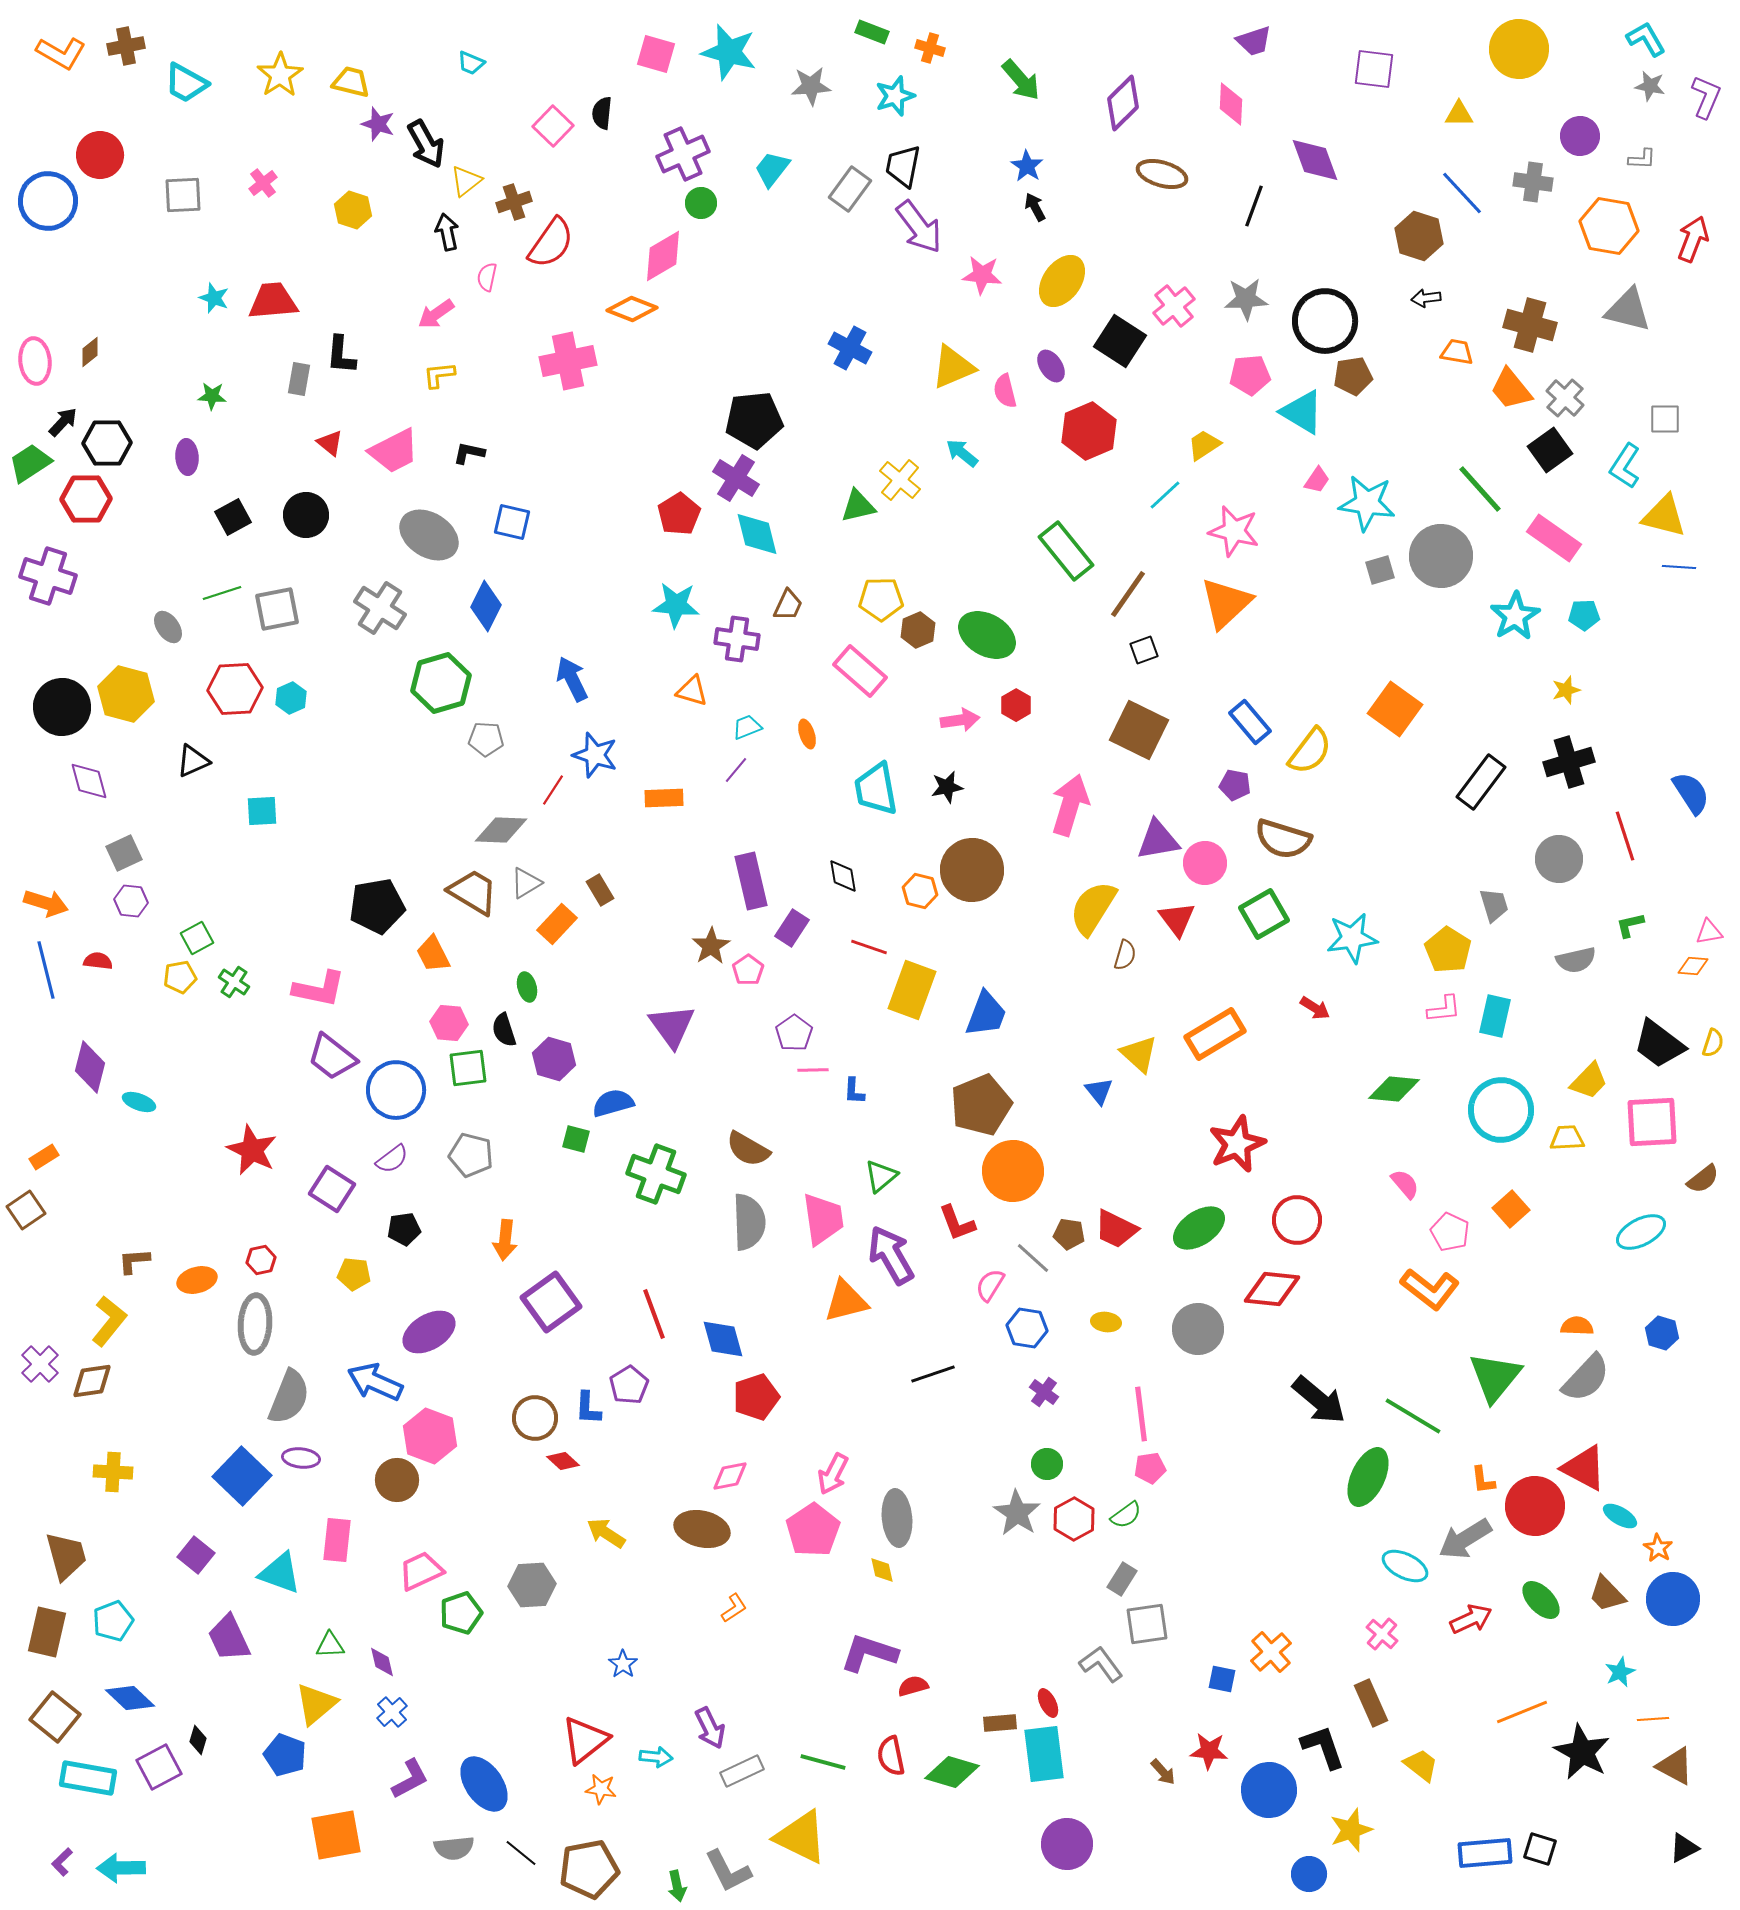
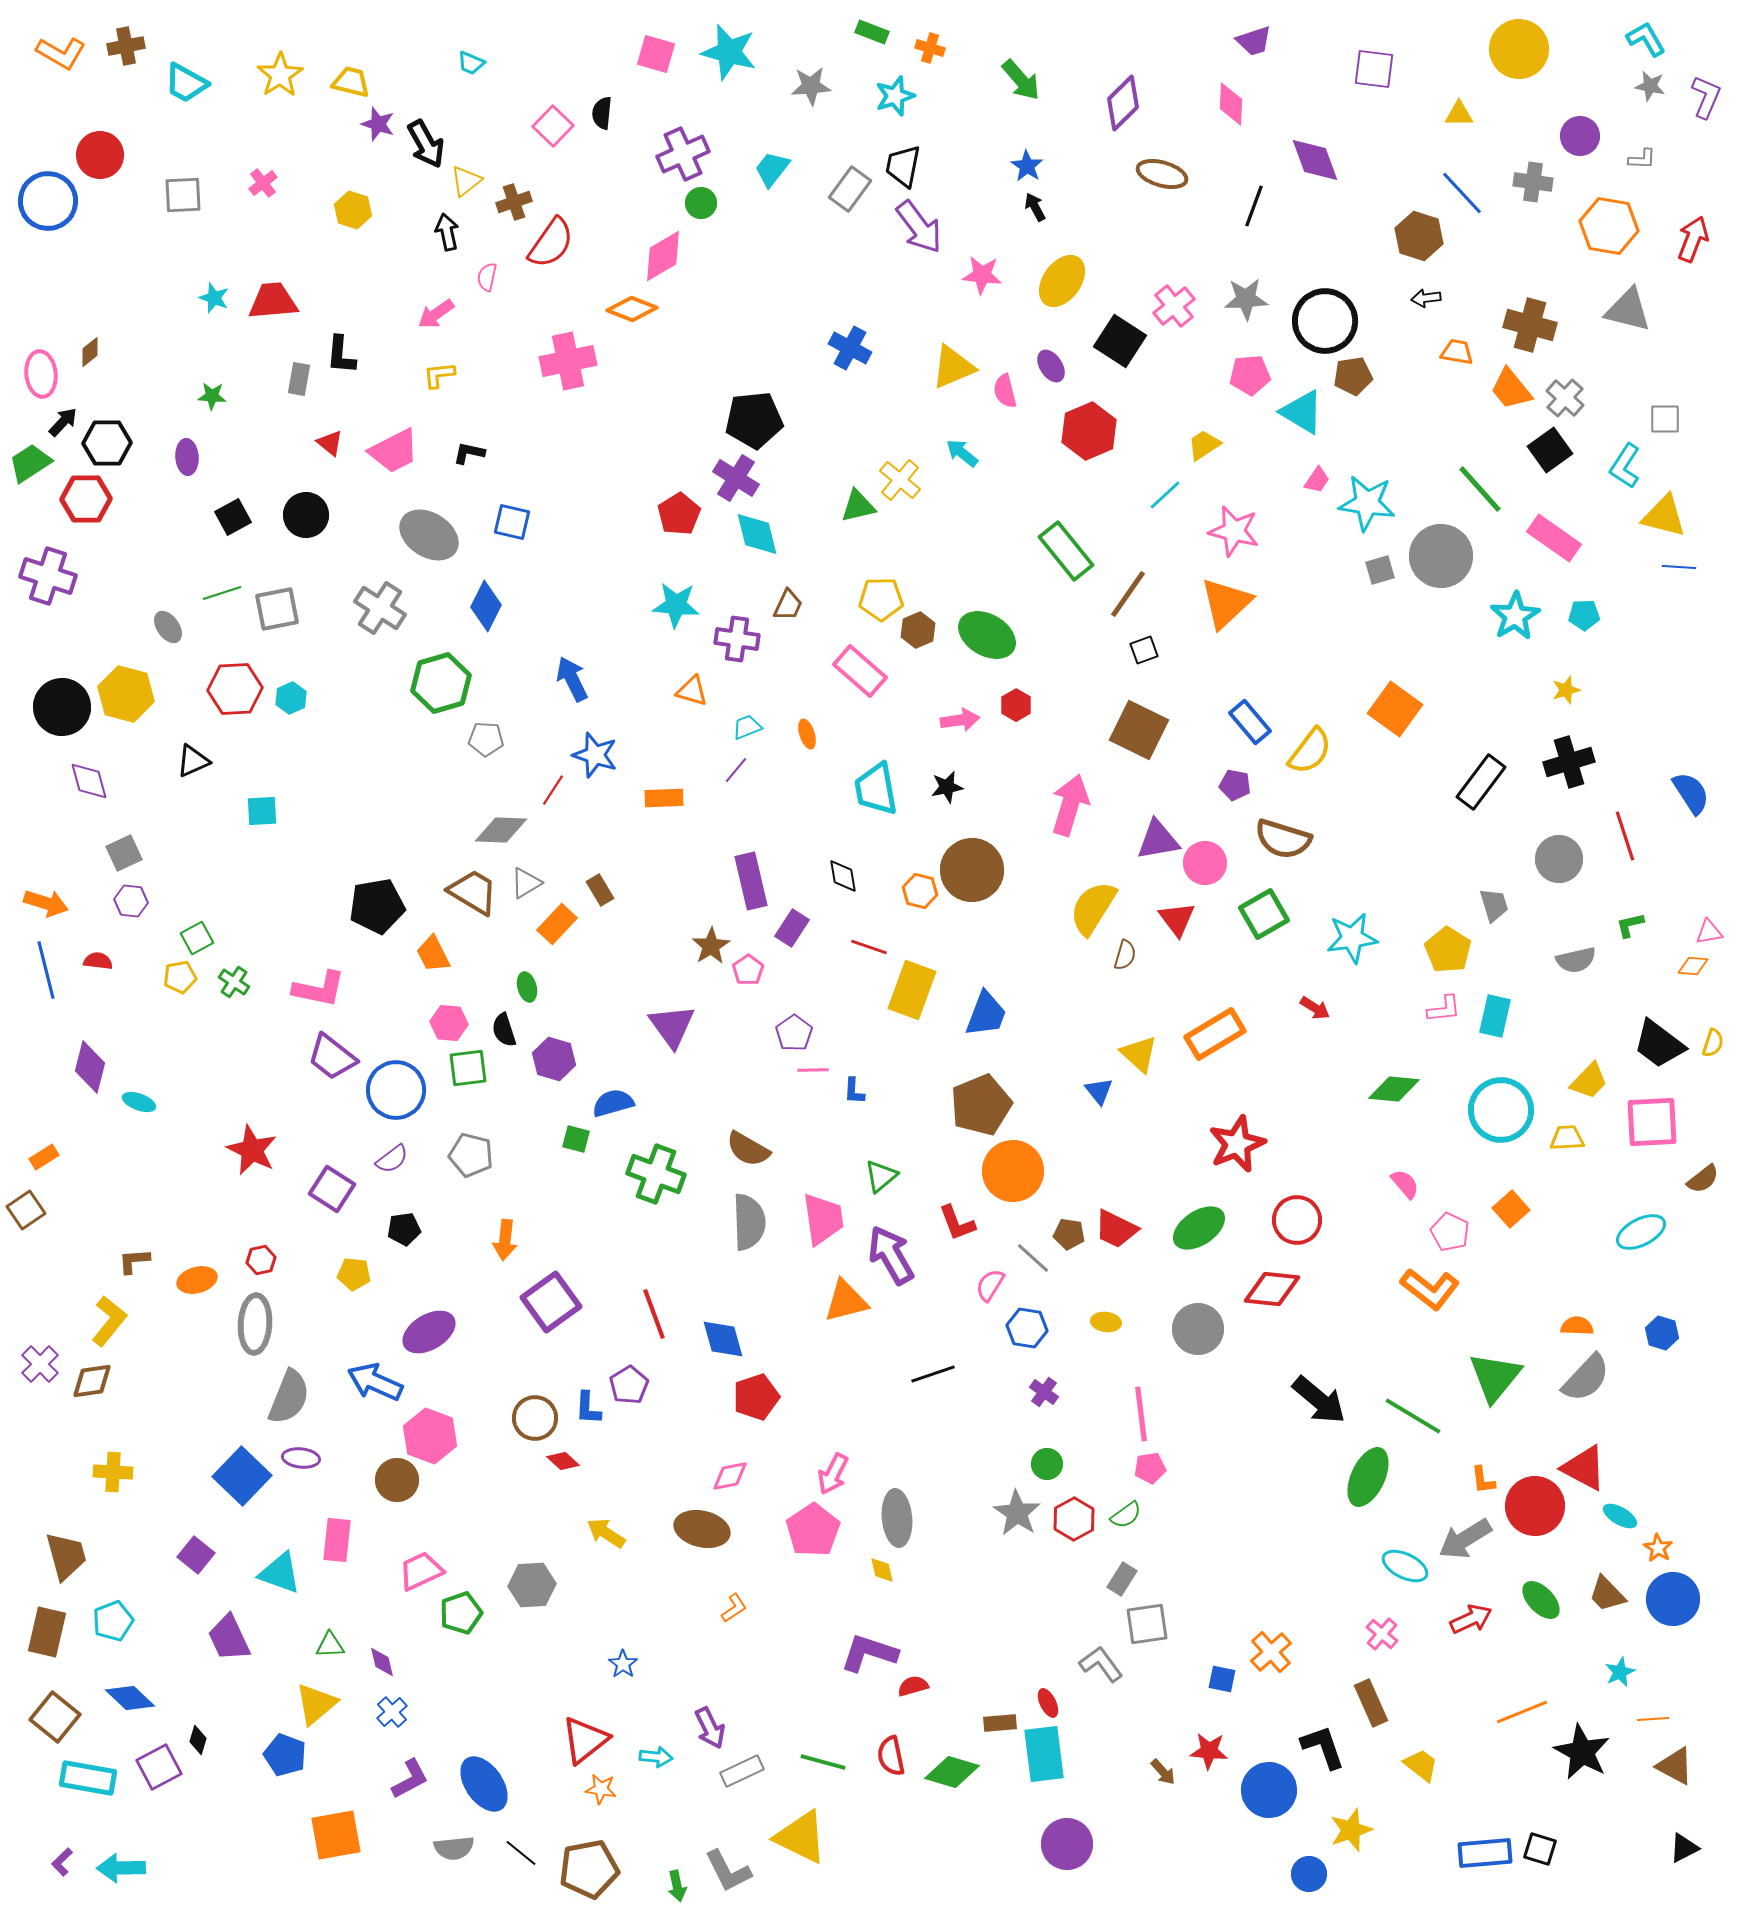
pink ellipse at (35, 361): moved 6 px right, 13 px down
